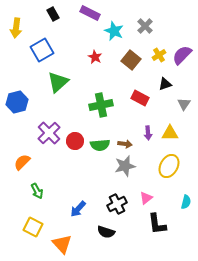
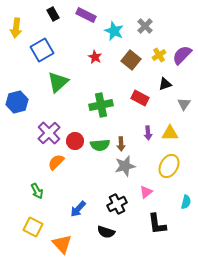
purple rectangle: moved 4 px left, 2 px down
brown arrow: moved 4 px left; rotated 80 degrees clockwise
orange semicircle: moved 34 px right
pink triangle: moved 6 px up
